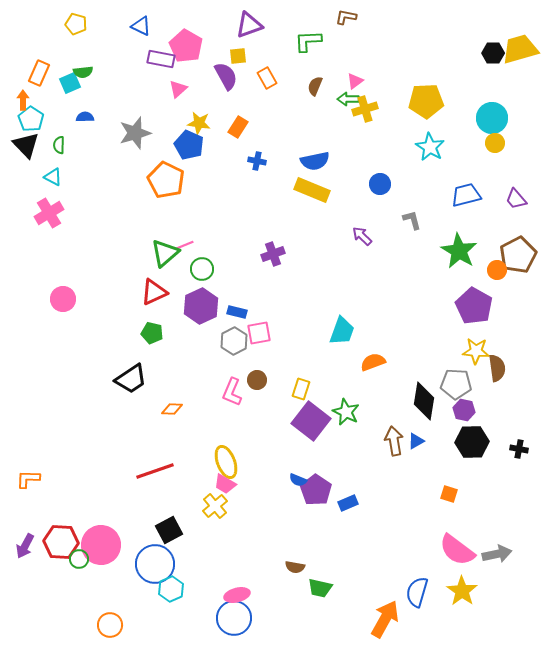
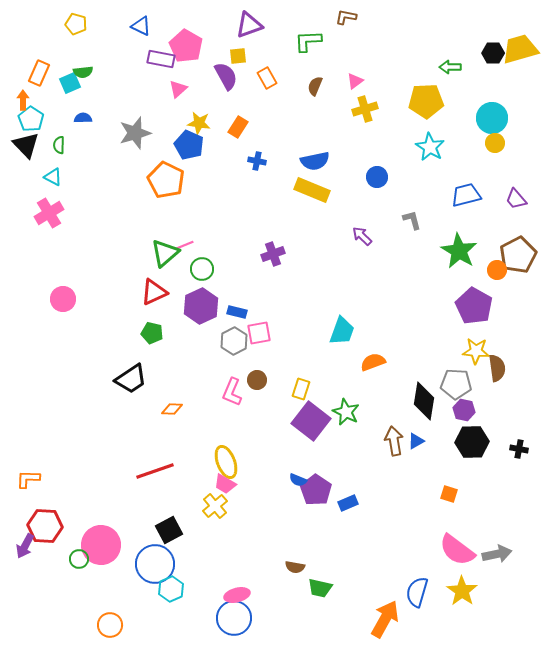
green arrow at (348, 99): moved 102 px right, 32 px up
blue semicircle at (85, 117): moved 2 px left, 1 px down
blue circle at (380, 184): moved 3 px left, 7 px up
red hexagon at (61, 542): moved 16 px left, 16 px up
